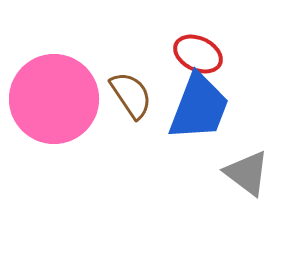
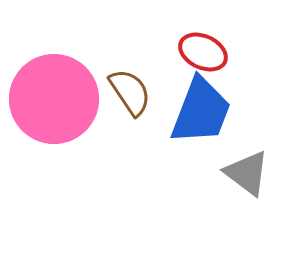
red ellipse: moved 5 px right, 2 px up
brown semicircle: moved 1 px left, 3 px up
blue trapezoid: moved 2 px right, 4 px down
